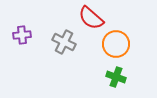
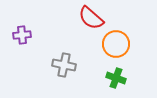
gray cross: moved 23 px down; rotated 15 degrees counterclockwise
green cross: moved 1 px down
